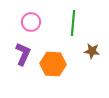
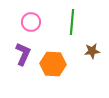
green line: moved 1 px left, 1 px up
brown star: rotated 14 degrees counterclockwise
